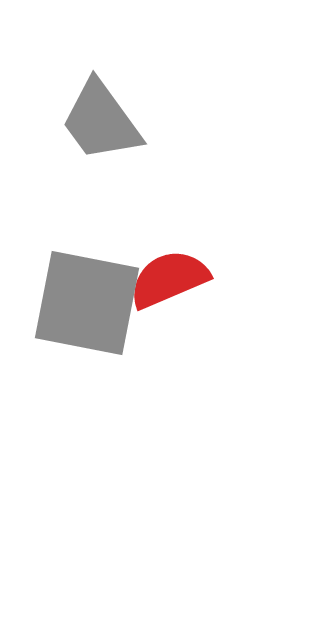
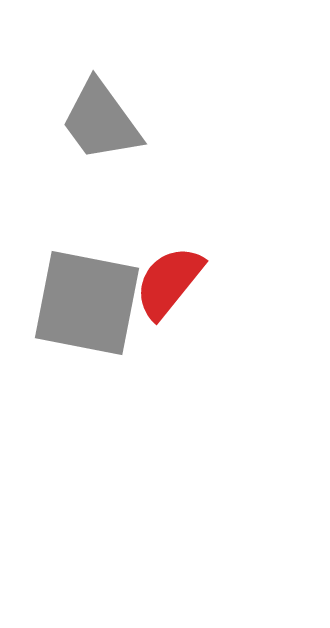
red semicircle: moved 3 px down; rotated 28 degrees counterclockwise
